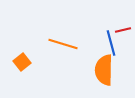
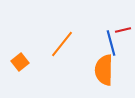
orange line: moved 1 px left; rotated 68 degrees counterclockwise
orange square: moved 2 px left
